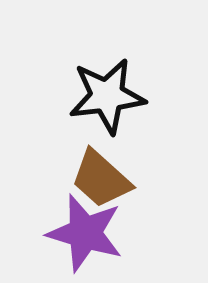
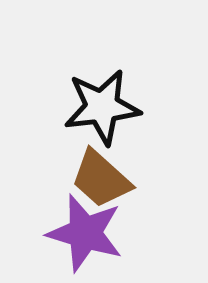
black star: moved 5 px left, 11 px down
